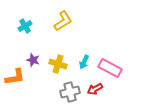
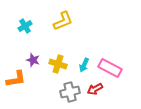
yellow L-shape: rotated 10 degrees clockwise
cyan arrow: moved 3 px down
orange L-shape: moved 1 px right, 2 px down
